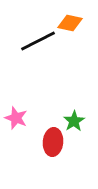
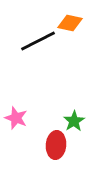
red ellipse: moved 3 px right, 3 px down
